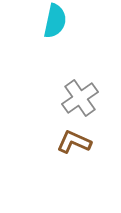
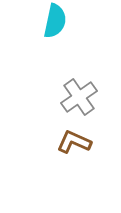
gray cross: moved 1 px left, 1 px up
